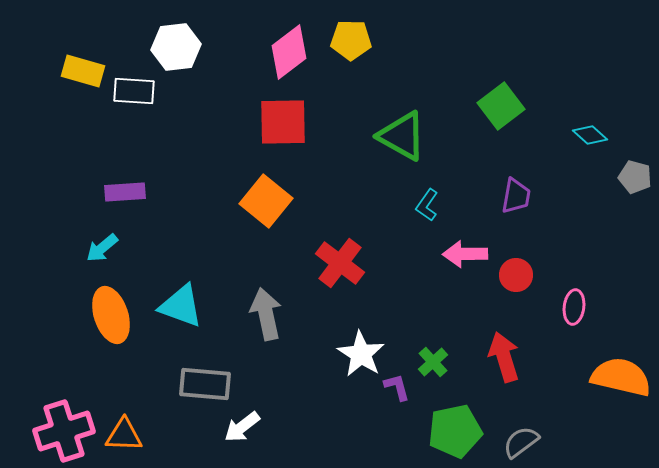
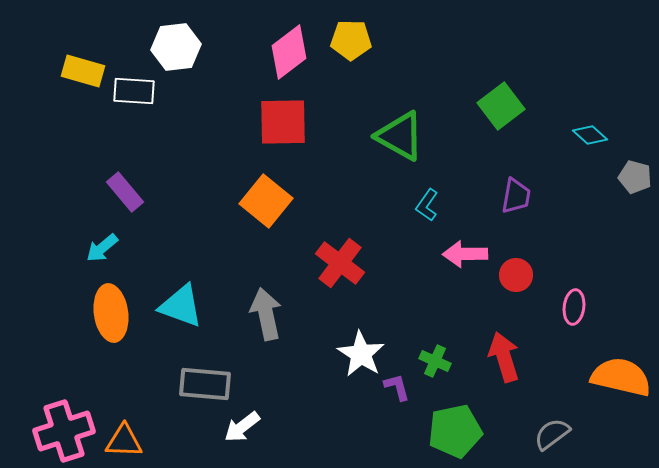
green triangle: moved 2 px left
purple rectangle: rotated 54 degrees clockwise
orange ellipse: moved 2 px up; rotated 10 degrees clockwise
green cross: moved 2 px right, 1 px up; rotated 24 degrees counterclockwise
orange triangle: moved 6 px down
gray semicircle: moved 31 px right, 8 px up
